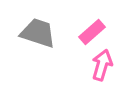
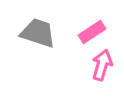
pink rectangle: rotated 8 degrees clockwise
